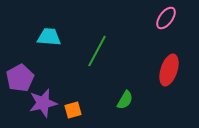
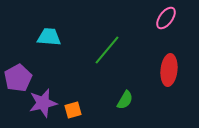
green line: moved 10 px right, 1 px up; rotated 12 degrees clockwise
red ellipse: rotated 12 degrees counterclockwise
purple pentagon: moved 2 px left
